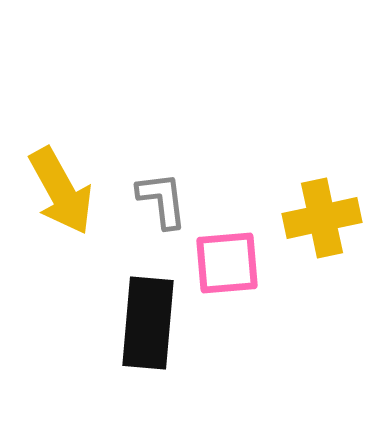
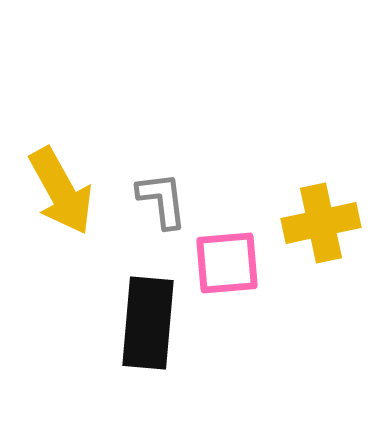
yellow cross: moved 1 px left, 5 px down
